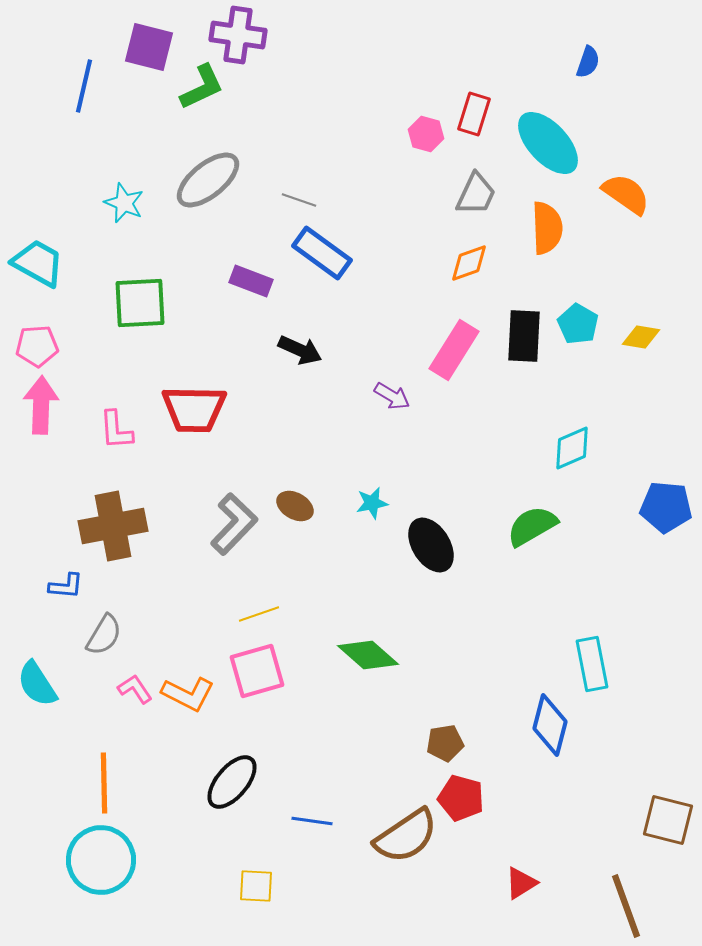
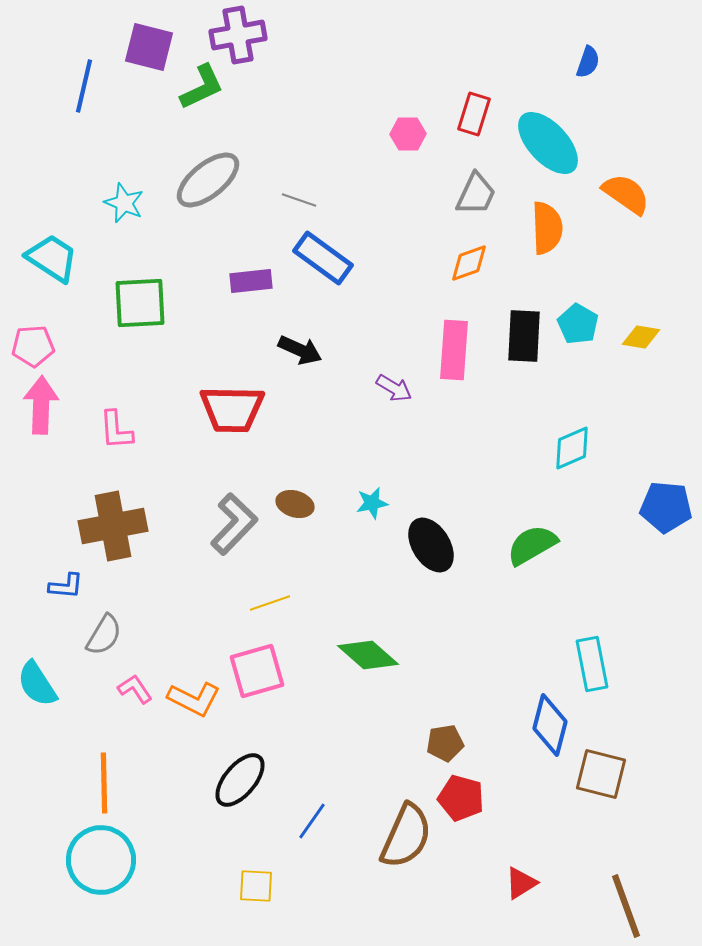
purple cross at (238, 35): rotated 18 degrees counterclockwise
pink hexagon at (426, 134): moved 18 px left; rotated 16 degrees counterclockwise
blue rectangle at (322, 253): moved 1 px right, 5 px down
cyan trapezoid at (38, 263): moved 14 px right, 5 px up; rotated 4 degrees clockwise
purple rectangle at (251, 281): rotated 27 degrees counterclockwise
pink pentagon at (37, 346): moved 4 px left
pink rectangle at (454, 350): rotated 28 degrees counterclockwise
purple arrow at (392, 396): moved 2 px right, 8 px up
red trapezoid at (194, 409): moved 38 px right
brown ellipse at (295, 506): moved 2 px up; rotated 12 degrees counterclockwise
green semicircle at (532, 526): moved 19 px down
yellow line at (259, 614): moved 11 px right, 11 px up
orange L-shape at (188, 694): moved 6 px right, 5 px down
black ellipse at (232, 782): moved 8 px right, 2 px up
brown square at (668, 820): moved 67 px left, 46 px up
blue line at (312, 821): rotated 63 degrees counterclockwise
brown semicircle at (406, 836): rotated 32 degrees counterclockwise
